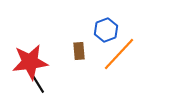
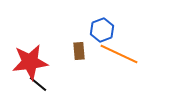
blue hexagon: moved 4 px left
orange line: rotated 72 degrees clockwise
black line: rotated 18 degrees counterclockwise
